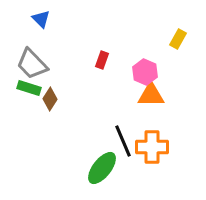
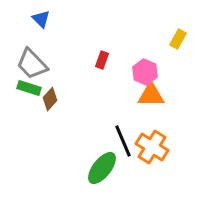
brown diamond: rotated 10 degrees clockwise
orange cross: rotated 32 degrees clockwise
